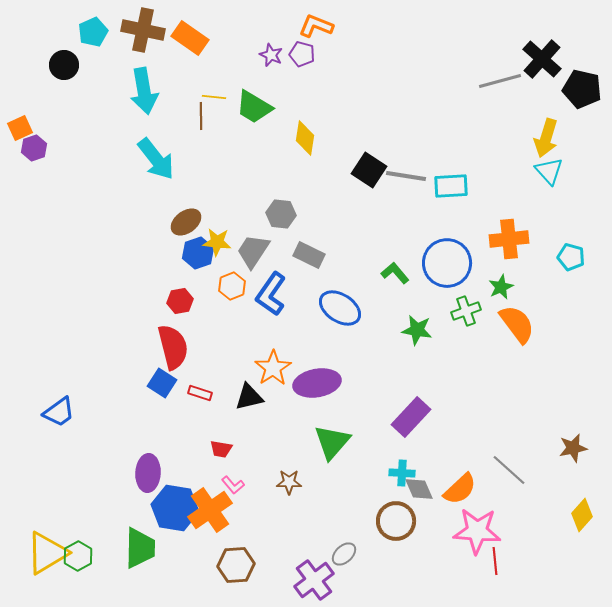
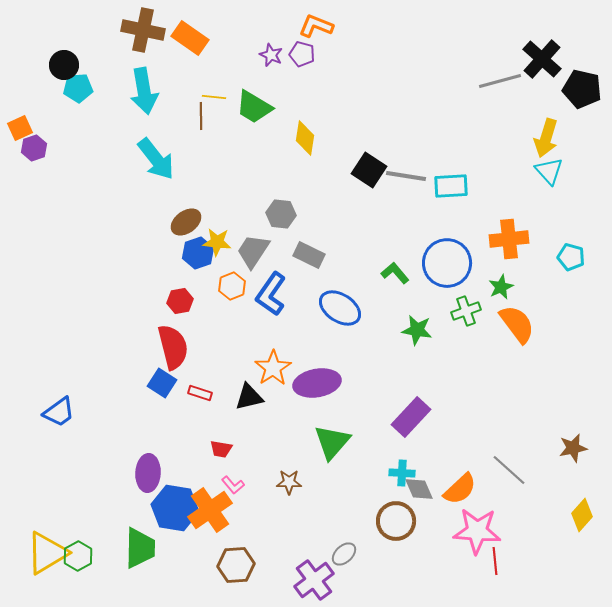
cyan pentagon at (93, 32): moved 15 px left, 56 px down; rotated 20 degrees clockwise
